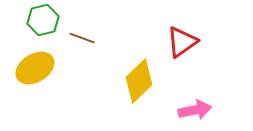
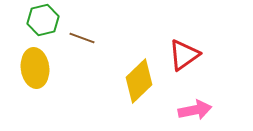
red triangle: moved 2 px right, 13 px down
yellow ellipse: rotated 66 degrees counterclockwise
